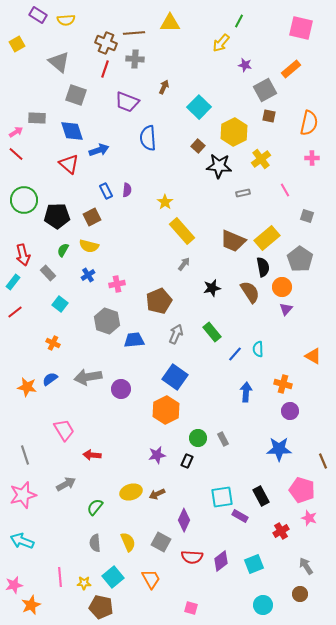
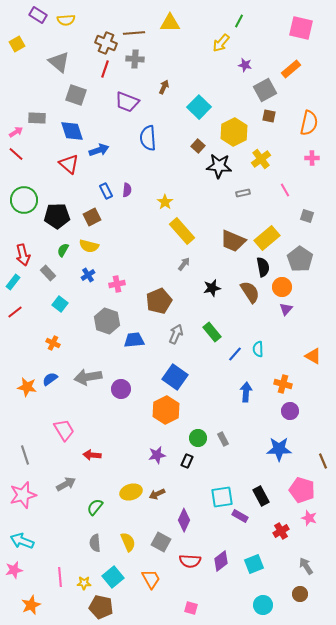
red semicircle at (192, 557): moved 2 px left, 4 px down
pink star at (14, 585): moved 15 px up
